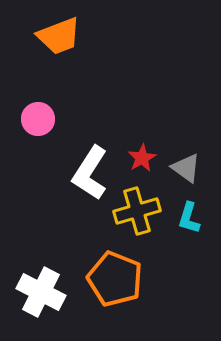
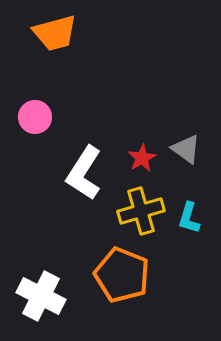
orange trapezoid: moved 4 px left, 3 px up; rotated 6 degrees clockwise
pink circle: moved 3 px left, 2 px up
gray triangle: moved 19 px up
white L-shape: moved 6 px left
yellow cross: moved 4 px right
orange pentagon: moved 7 px right, 4 px up
white cross: moved 4 px down
